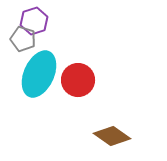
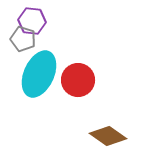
purple hexagon: moved 2 px left; rotated 24 degrees clockwise
brown diamond: moved 4 px left
